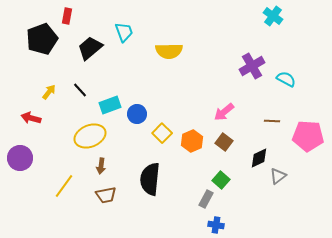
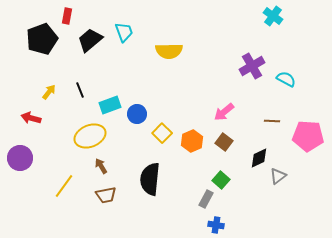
black trapezoid: moved 8 px up
black line: rotated 21 degrees clockwise
brown arrow: rotated 140 degrees clockwise
